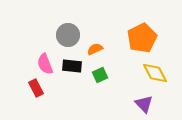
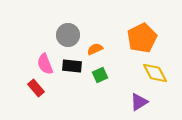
red rectangle: rotated 12 degrees counterclockwise
purple triangle: moved 5 px left, 2 px up; rotated 42 degrees clockwise
